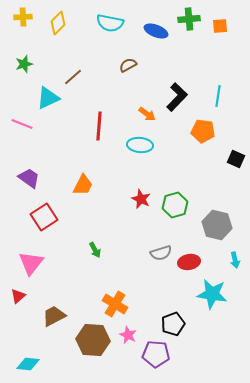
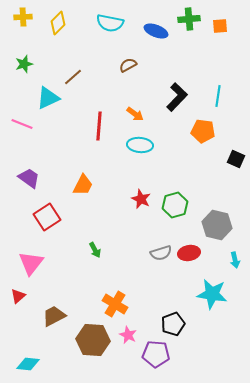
orange arrow: moved 12 px left
red square: moved 3 px right
red ellipse: moved 9 px up
